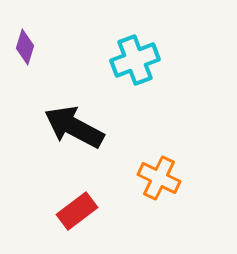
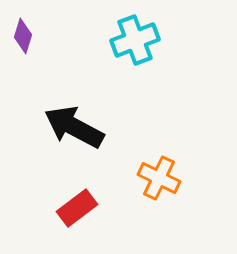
purple diamond: moved 2 px left, 11 px up
cyan cross: moved 20 px up
red rectangle: moved 3 px up
